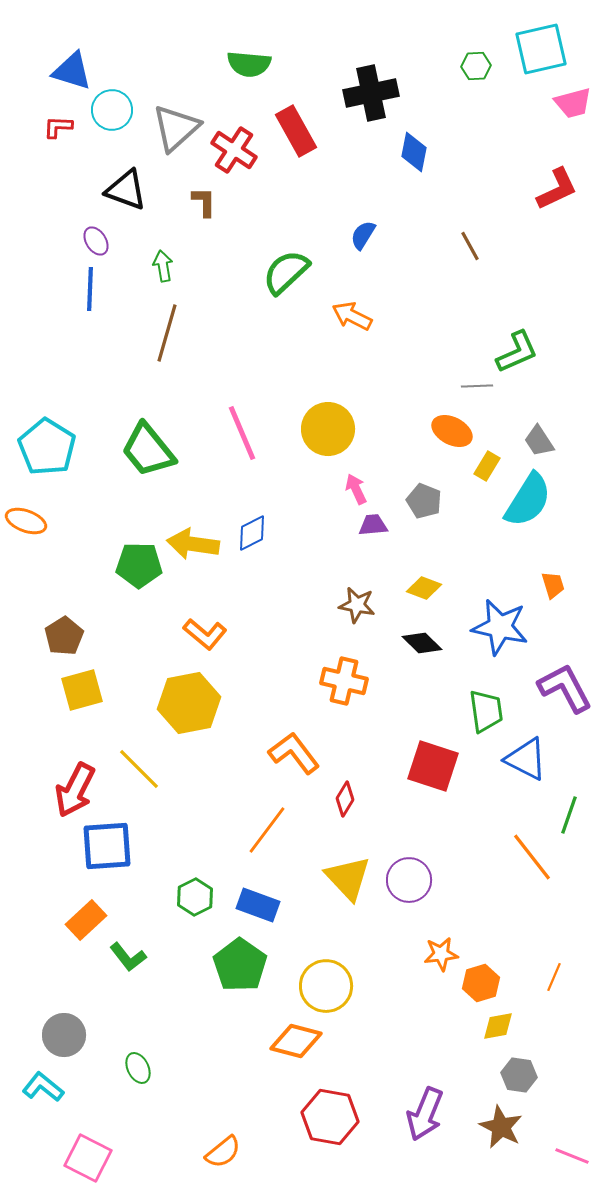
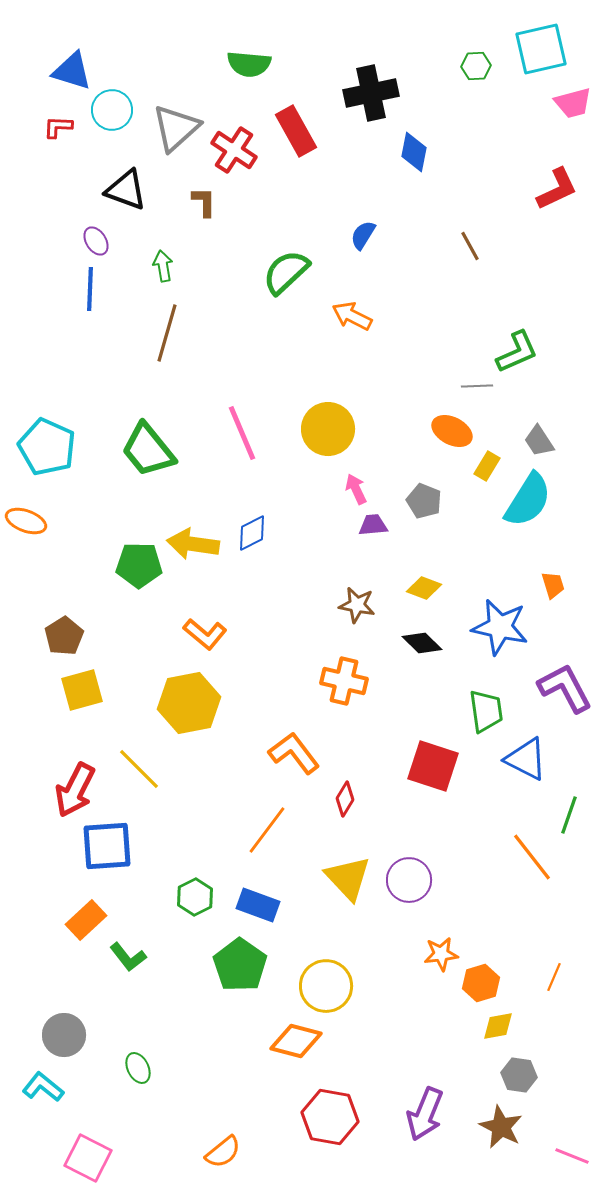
cyan pentagon at (47, 447): rotated 8 degrees counterclockwise
